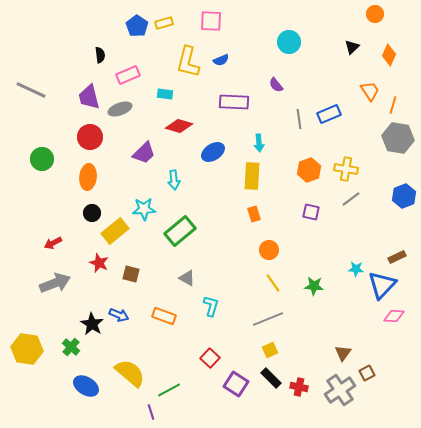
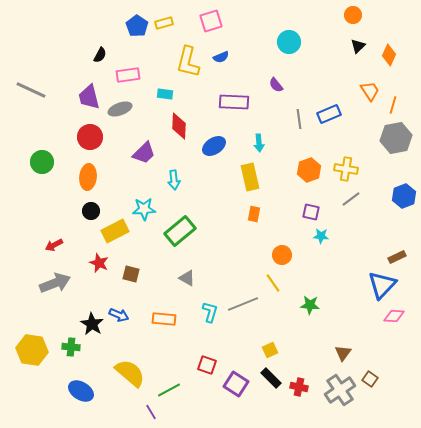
orange circle at (375, 14): moved 22 px left, 1 px down
pink square at (211, 21): rotated 20 degrees counterclockwise
black triangle at (352, 47): moved 6 px right, 1 px up
black semicircle at (100, 55): rotated 35 degrees clockwise
blue semicircle at (221, 60): moved 3 px up
pink rectangle at (128, 75): rotated 15 degrees clockwise
red diamond at (179, 126): rotated 76 degrees clockwise
gray hexagon at (398, 138): moved 2 px left; rotated 20 degrees counterclockwise
blue ellipse at (213, 152): moved 1 px right, 6 px up
green circle at (42, 159): moved 3 px down
yellow rectangle at (252, 176): moved 2 px left, 1 px down; rotated 16 degrees counterclockwise
black circle at (92, 213): moved 1 px left, 2 px up
orange rectangle at (254, 214): rotated 28 degrees clockwise
yellow rectangle at (115, 231): rotated 12 degrees clockwise
red arrow at (53, 243): moved 1 px right, 2 px down
orange circle at (269, 250): moved 13 px right, 5 px down
cyan star at (356, 269): moved 35 px left, 33 px up
green star at (314, 286): moved 4 px left, 19 px down
cyan L-shape at (211, 306): moved 1 px left, 6 px down
orange rectangle at (164, 316): moved 3 px down; rotated 15 degrees counterclockwise
gray line at (268, 319): moved 25 px left, 15 px up
green cross at (71, 347): rotated 36 degrees counterclockwise
yellow hexagon at (27, 349): moved 5 px right, 1 px down
red square at (210, 358): moved 3 px left, 7 px down; rotated 24 degrees counterclockwise
brown square at (367, 373): moved 3 px right, 6 px down; rotated 28 degrees counterclockwise
blue ellipse at (86, 386): moved 5 px left, 5 px down
purple line at (151, 412): rotated 14 degrees counterclockwise
